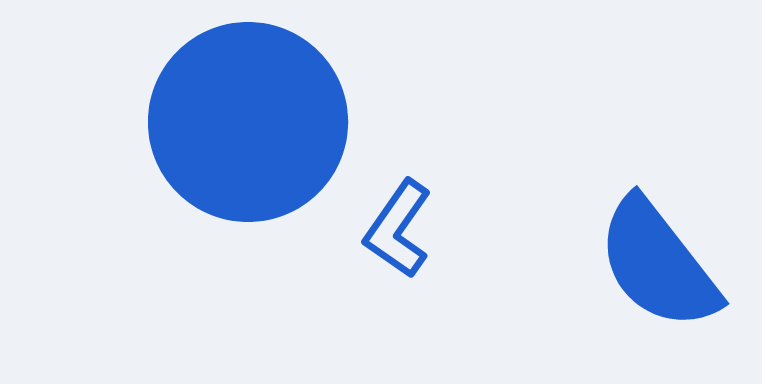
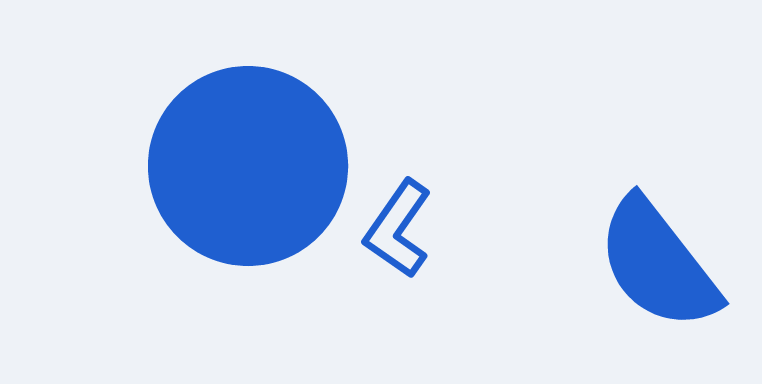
blue circle: moved 44 px down
